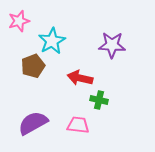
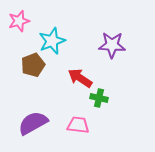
cyan star: rotated 8 degrees clockwise
brown pentagon: moved 1 px up
red arrow: rotated 20 degrees clockwise
green cross: moved 2 px up
